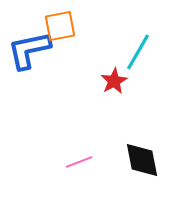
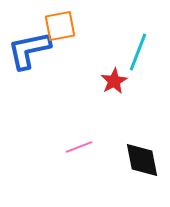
cyan line: rotated 9 degrees counterclockwise
pink line: moved 15 px up
